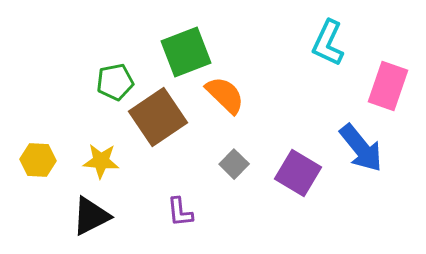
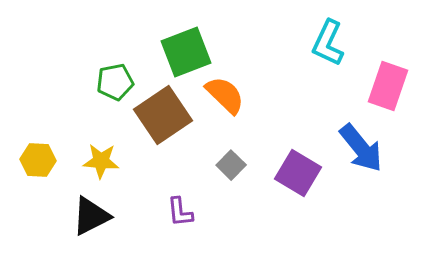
brown square: moved 5 px right, 2 px up
gray square: moved 3 px left, 1 px down
